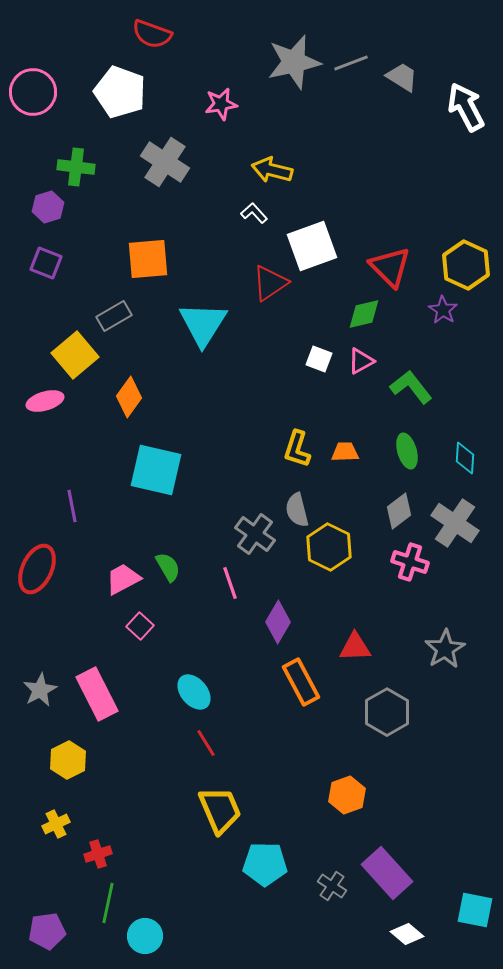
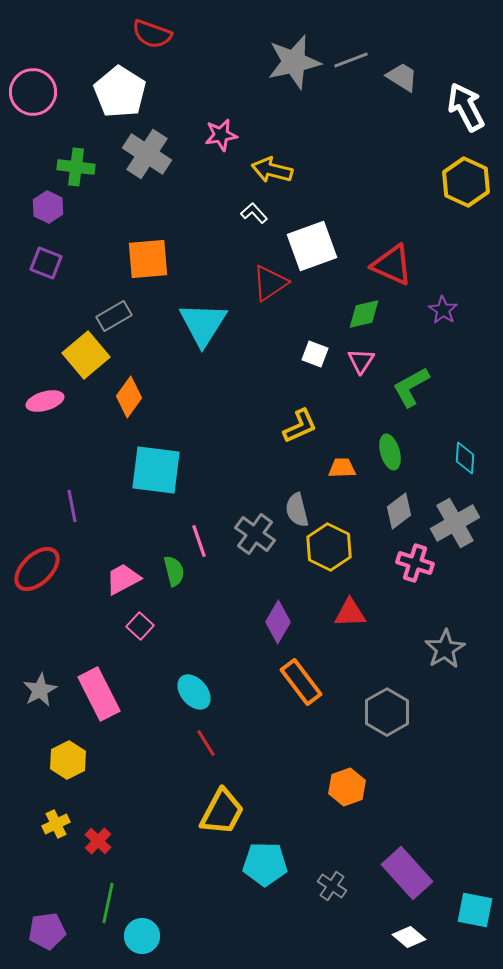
gray line at (351, 63): moved 3 px up
white pentagon at (120, 92): rotated 12 degrees clockwise
pink star at (221, 104): moved 31 px down
gray cross at (165, 162): moved 18 px left, 8 px up
purple hexagon at (48, 207): rotated 16 degrees counterclockwise
yellow hexagon at (466, 265): moved 83 px up
red triangle at (390, 267): moved 2 px right, 2 px up; rotated 21 degrees counterclockwise
yellow square at (75, 355): moved 11 px right
white square at (319, 359): moved 4 px left, 5 px up
pink triangle at (361, 361): rotated 28 degrees counterclockwise
green L-shape at (411, 387): rotated 81 degrees counterclockwise
yellow L-shape at (297, 449): moved 3 px right, 23 px up; rotated 132 degrees counterclockwise
green ellipse at (407, 451): moved 17 px left, 1 px down
orange trapezoid at (345, 452): moved 3 px left, 16 px down
cyan square at (156, 470): rotated 6 degrees counterclockwise
gray cross at (455, 523): rotated 27 degrees clockwise
pink cross at (410, 562): moved 5 px right, 1 px down
green semicircle at (168, 567): moved 6 px right, 4 px down; rotated 16 degrees clockwise
red ellipse at (37, 569): rotated 21 degrees clockwise
pink line at (230, 583): moved 31 px left, 42 px up
red triangle at (355, 647): moved 5 px left, 34 px up
orange rectangle at (301, 682): rotated 9 degrees counterclockwise
pink rectangle at (97, 694): moved 2 px right
orange hexagon at (347, 795): moved 8 px up
yellow trapezoid at (220, 810): moved 2 px right, 2 px down; rotated 51 degrees clockwise
red cross at (98, 854): moved 13 px up; rotated 28 degrees counterclockwise
purple rectangle at (387, 873): moved 20 px right
white diamond at (407, 934): moved 2 px right, 3 px down
cyan circle at (145, 936): moved 3 px left
